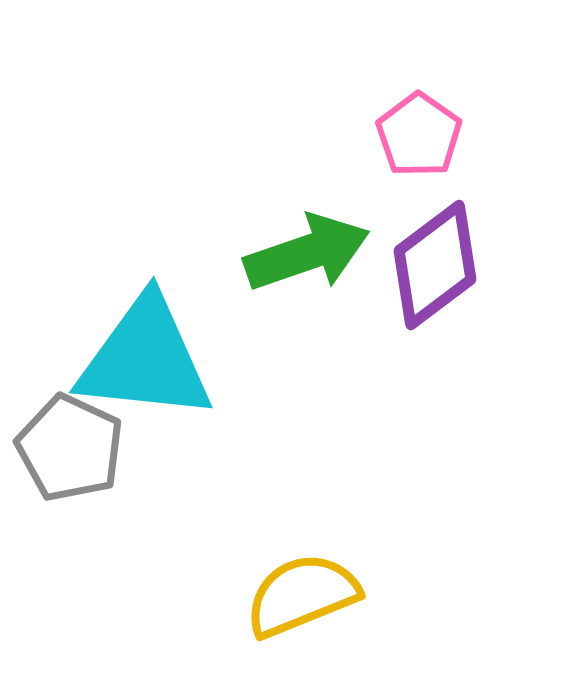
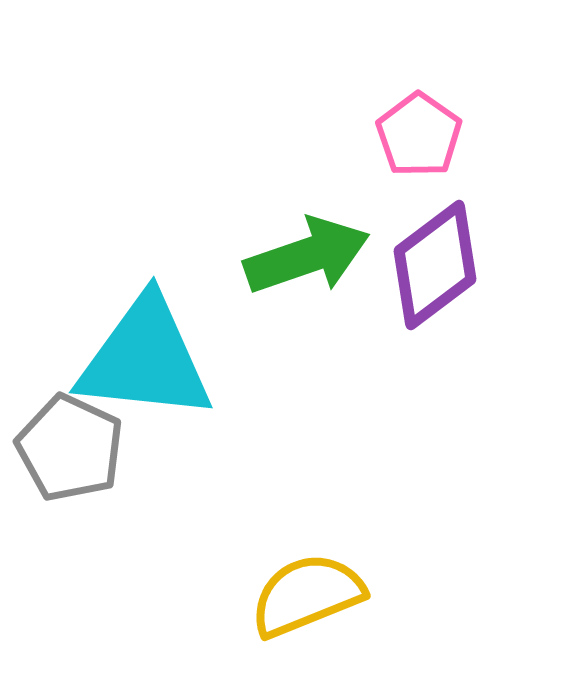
green arrow: moved 3 px down
yellow semicircle: moved 5 px right
